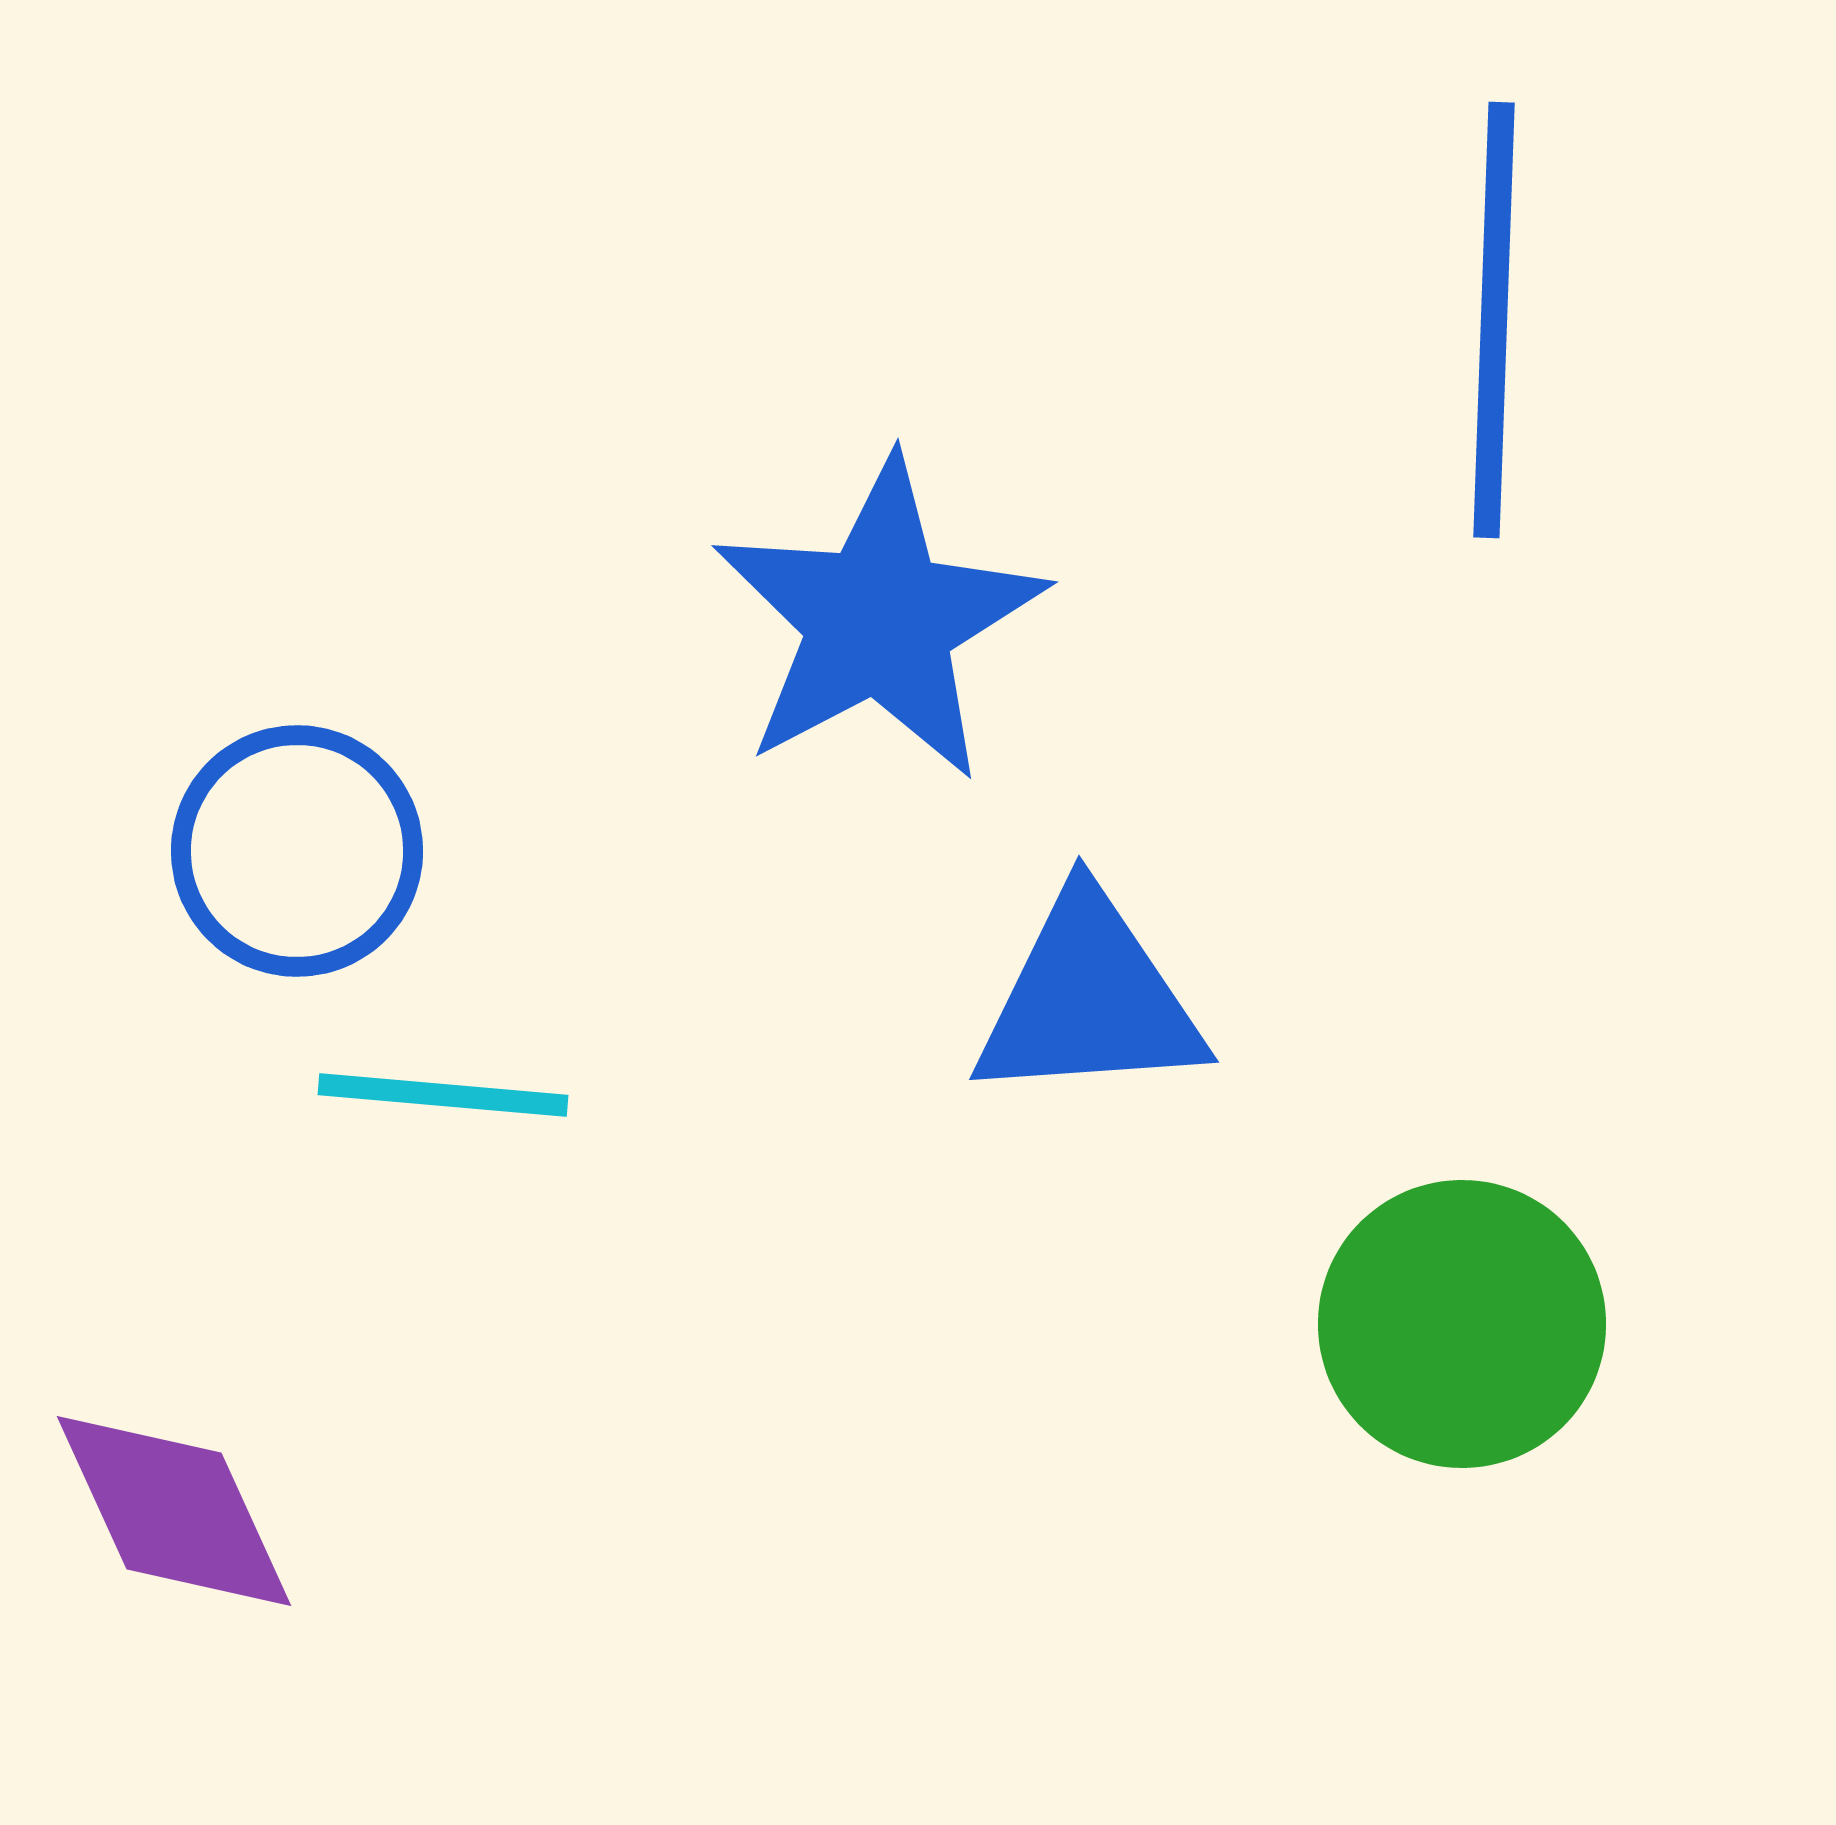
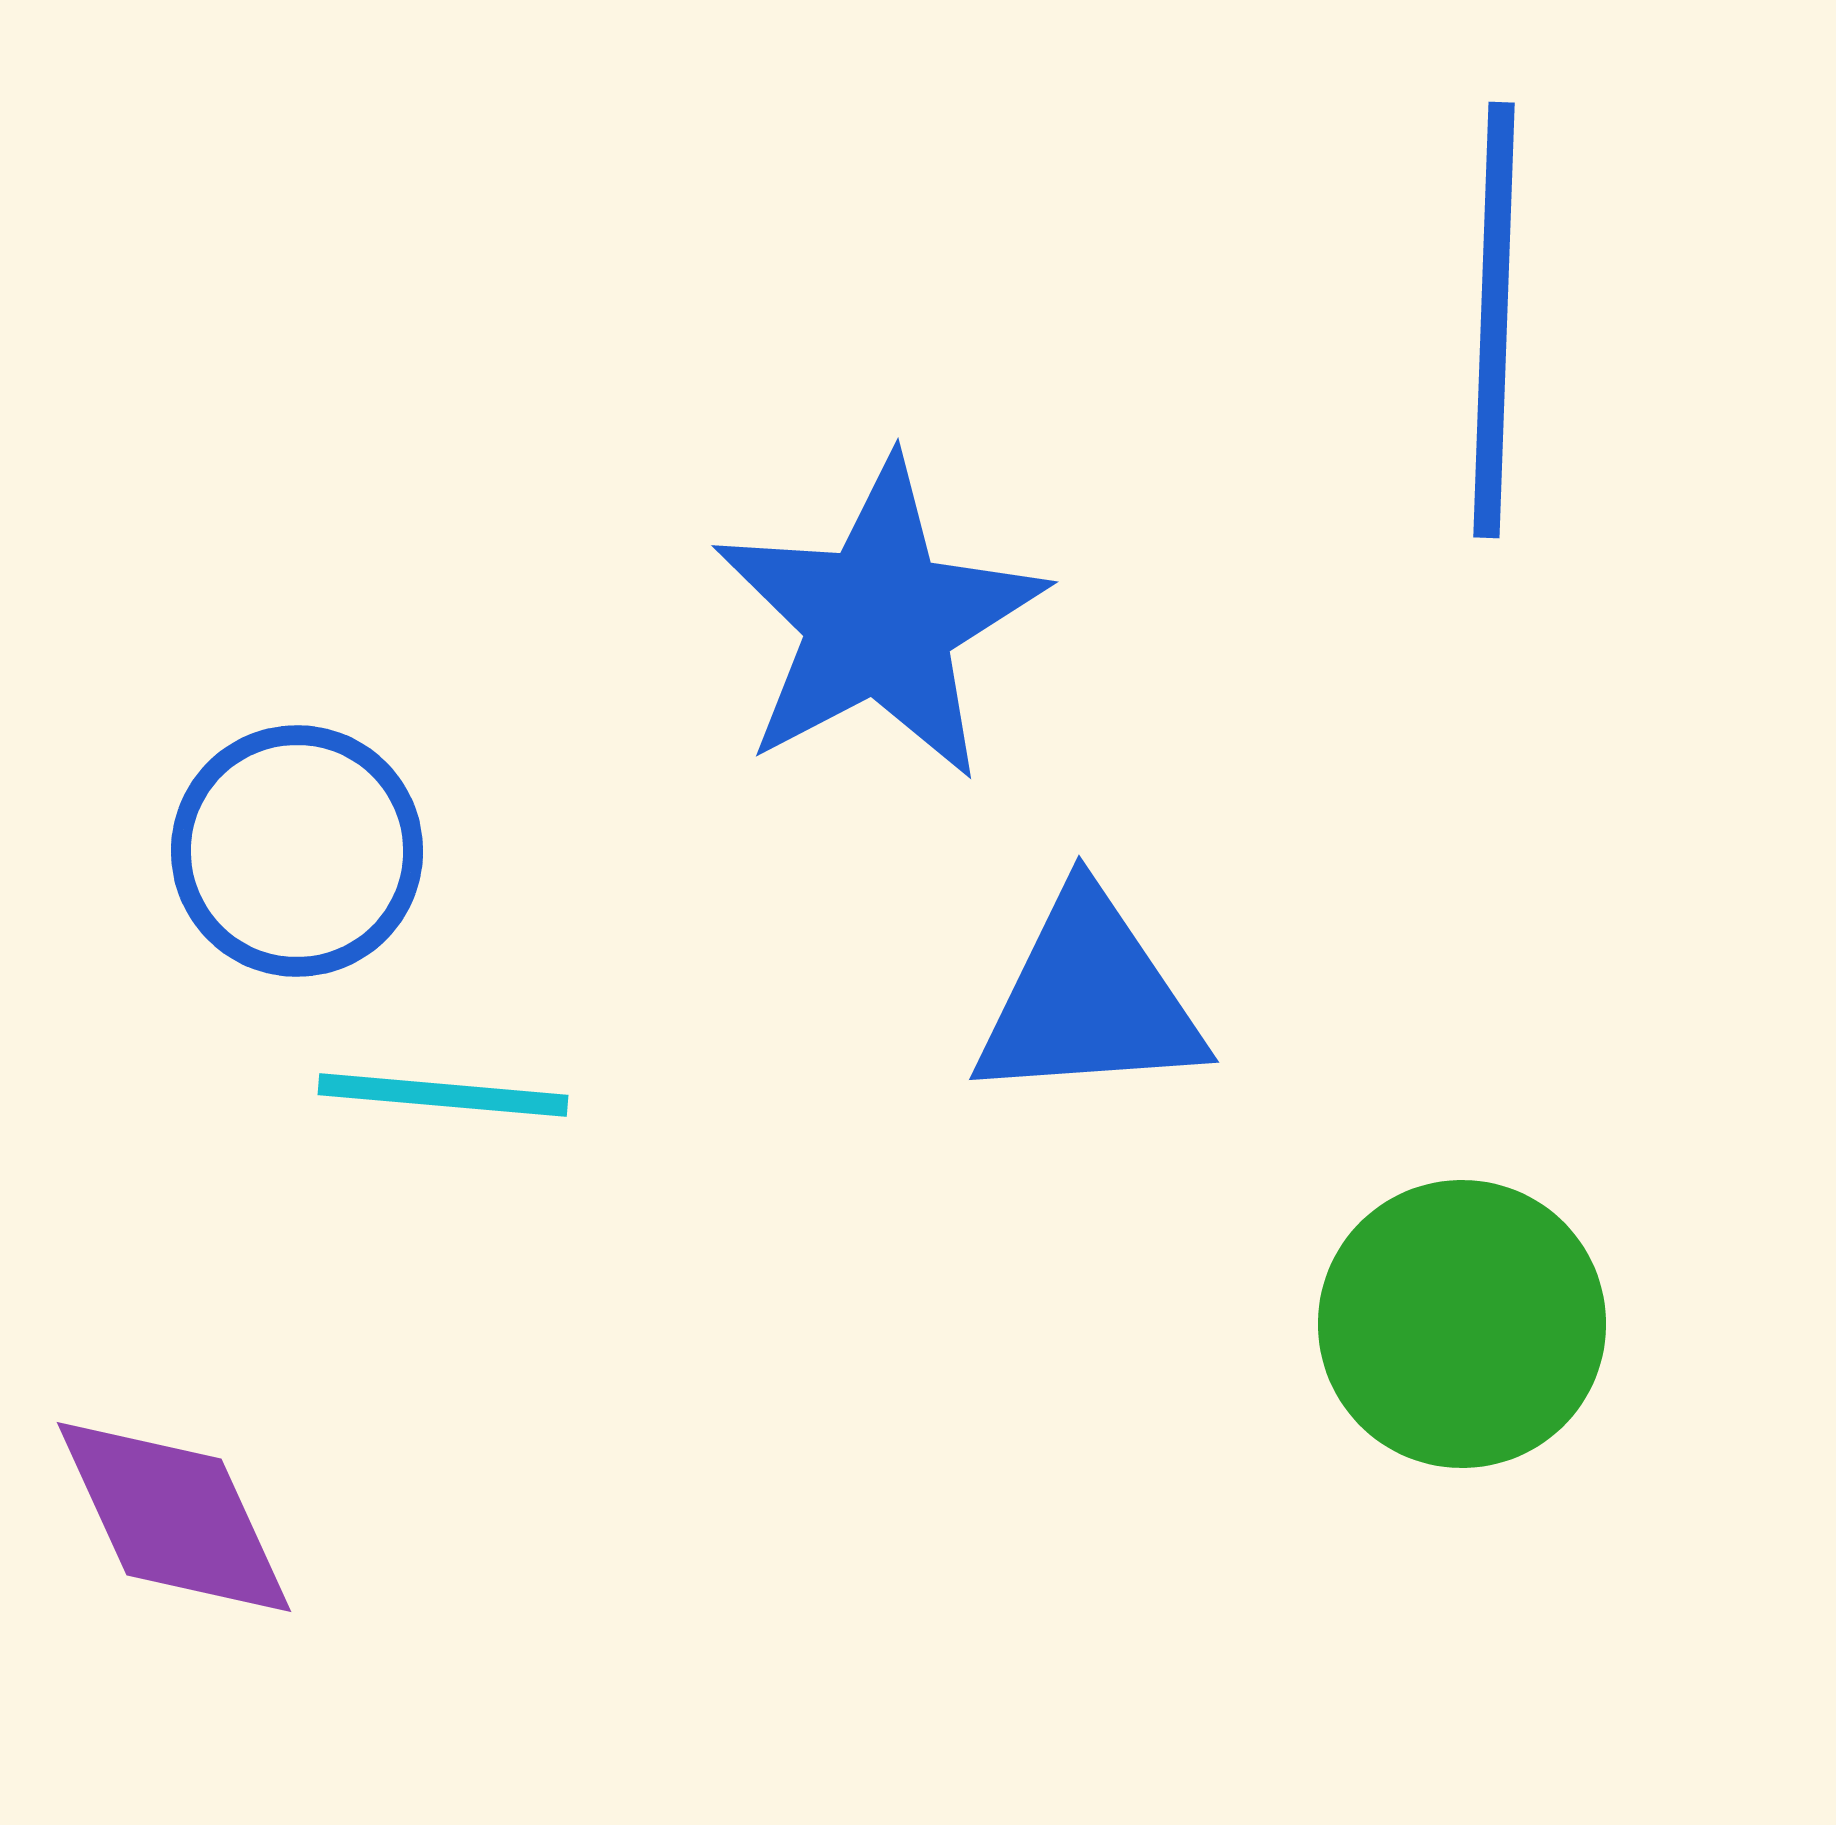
purple diamond: moved 6 px down
